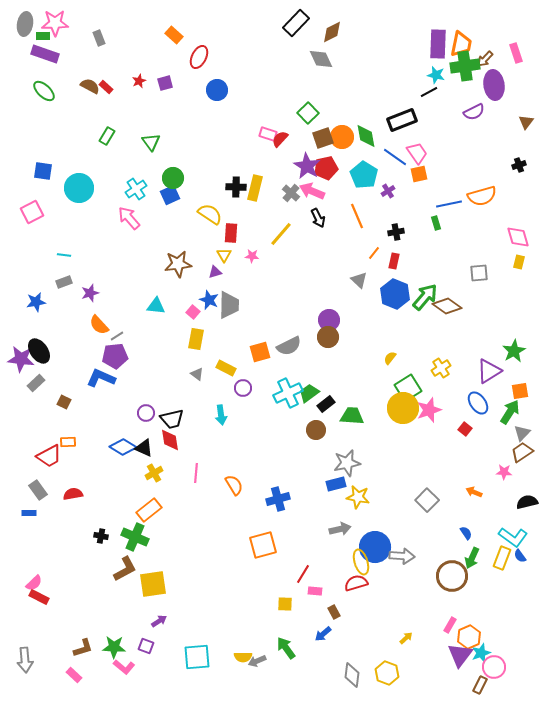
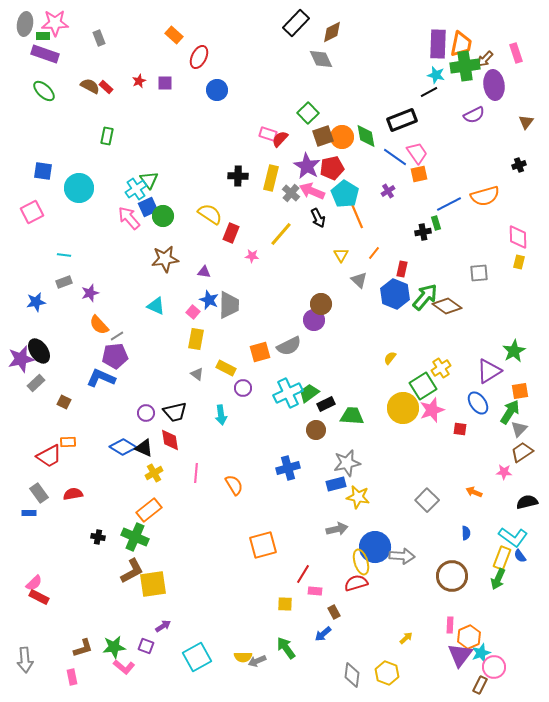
purple square at (165, 83): rotated 14 degrees clockwise
purple semicircle at (474, 112): moved 3 px down
green rectangle at (107, 136): rotated 18 degrees counterclockwise
brown square at (323, 138): moved 2 px up
green triangle at (151, 142): moved 2 px left, 38 px down
red pentagon at (326, 168): moved 6 px right
cyan pentagon at (364, 175): moved 19 px left, 19 px down
green circle at (173, 178): moved 10 px left, 38 px down
black cross at (236, 187): moved 2 px right, 11 px up
yellow rectangle at (255, 188): moved 16 px right, 10 px up
blue square at (170, 195): moved 22 px left, 12 px down
orange semicircle at (482, 196): moved 3 px right
blue line at (449, 204): rotated 15 degrees counterclockwise
black cross at (396, 232): moved 27 px right
red rectangle at (231, 233): rotated 18 degrees clockwise
pink diamond at (518, 237): rotated 15 degrees clockwise
yellow triangle at (224, 255): moved 117 px right
red rectangle at (394, 261): moved 8 px right, 8 px down
brown star at (178, 264): moved 13 px left, 5 px up
purple triangle at (215, 272): moved 11 px left; rotated 24 degrees clockwise
cyan triangle at (156, 306): rotated 18 degrees clockwise
purple circle at (329, 320): moved 15 px left
brown circle at (328, 337): moved 7 px left, 33 px up
purple star at (21, 359): rotated 20 degrees counterclockwise
green square at (408, 388): moved 15 px right, 2 px up
black rectangle at (326, 404): rotated 12 degrees clockwise
pink star at (429, 410): moved 3 px right
black trapezoid at (172, 419): moved 3 px right, 7 px up
red square at (465, 429): moved 5 px left; rotated 32 degrees counterclockwise
gray triangle at (522, 433): moved 3 px left, 4 px up
gray rectangle at (38, 490): moved 1 px right, 3 px down
blue cross at (278, 499): moved 10 px right, 31 px up
gray arrow at (340, 529): moved 3 px left
blue semicircle at (466, 533): rotated 32 degrees clockwise
black cross at (101, 536): moved 3 px left, 1 px down
green arrow at (472, 558): moved 26 px right, 21 px down
brown L-shape at (125, 569): moved 7 px right, 2 px down
purple arrow at (159, 621): moved 4 px right, 5 px down
pink rectangle at (450, 625): rotated 28 degrees counterclockwise
green star at (114, 647): rotated 10 degrees counterclockwise
cyan square at (197, 657): rotated 24 degrees counterclockwise
pink rectangle at (74, 675): moved 2 px left, 2 px down; rotated 35 degrees clockwise
